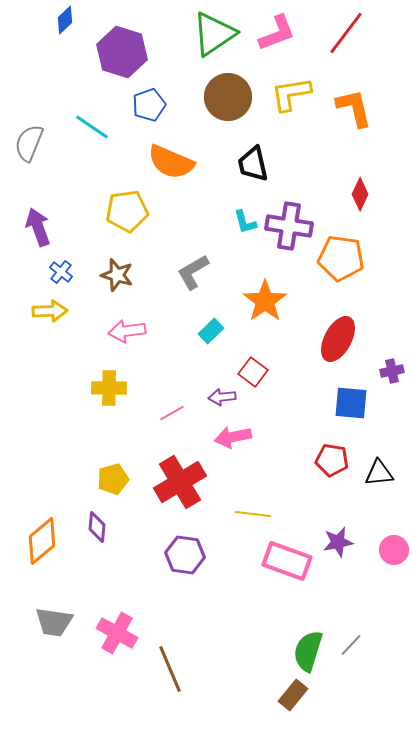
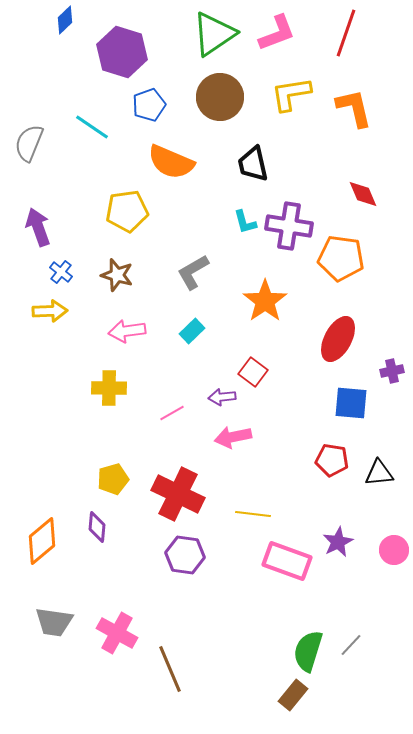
red line at (346, 33): rotated 18 degrees counterclockwise
brown circle at (228, 97): moved 8 px left
red diamond at (360, 194): moved 3 px right; rotated 48 degrees counterclockwise
cyan rectangle at (211, 331): moved 19 px left
red cross at (180, 482): moved 2 px left, 12 px down; rotated 33 degrees counterclockwise
purple star at (338, 542): rotated 16 degrees counterclockwise
